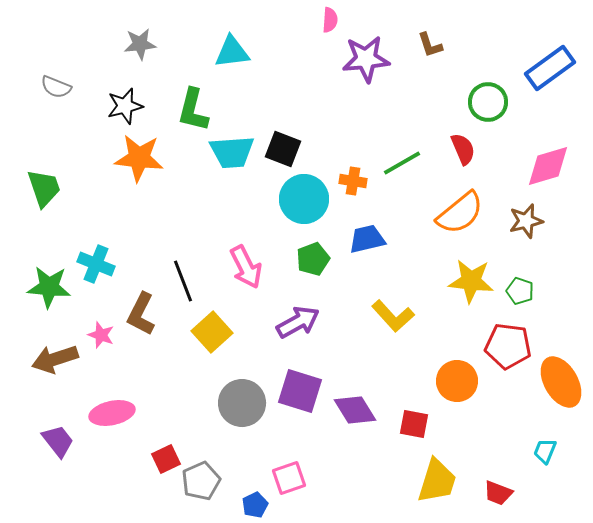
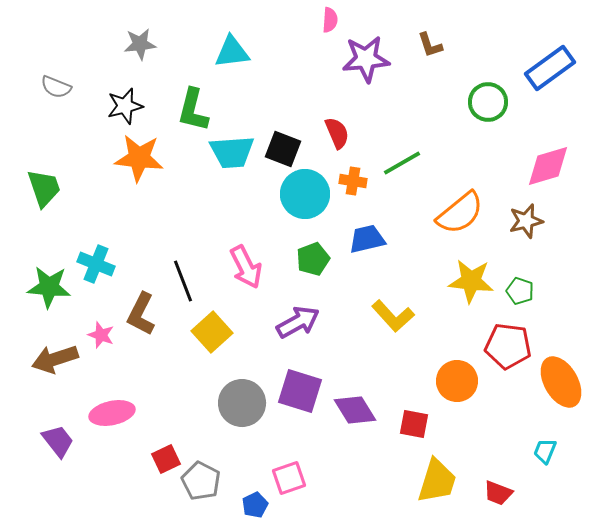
red semicircle at (463, 149): moved 126 px left, 16 px up
cyan circle at (304, 199): moved 1 px right, 5 px up
gray pentagon at (201, 481): rotated 21 degrees counterclockwise
